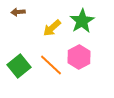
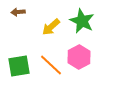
green star: rotated 15 degrees counterclockwise
yellow arrow: moved 1 px left, 1 px up
green square: rotated 30 degrees clockwise
